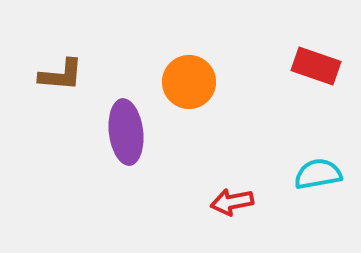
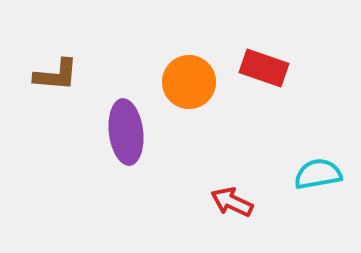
red rectangle: moved 52 px left, 2 px down
brown L-shape: moved 5 px left
red arrow: rotated 36 degrees clockwise
